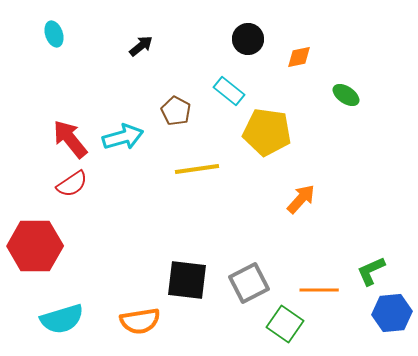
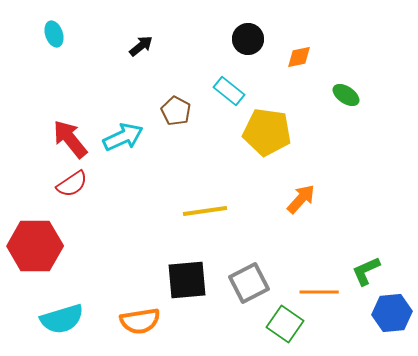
cyan arrow: rotated 9 degrees counterclockwise
yellow line: moved 8 px right, 42 px down
green L-shape: moved 5 px left
black square: rotated 12 degrees counterclockwise
orange line: moved 2 px down
